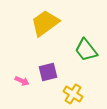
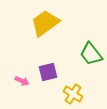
green trapezoid: moved 5 px right, 4 px down
